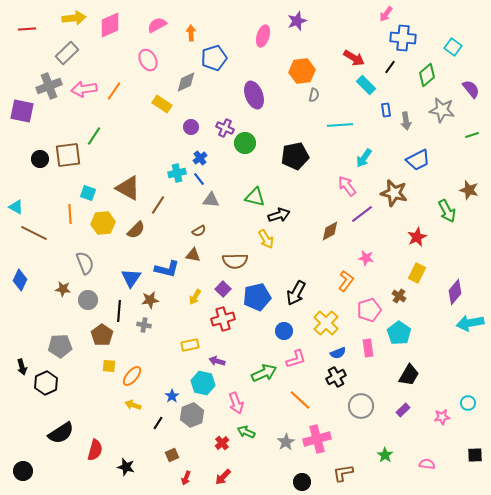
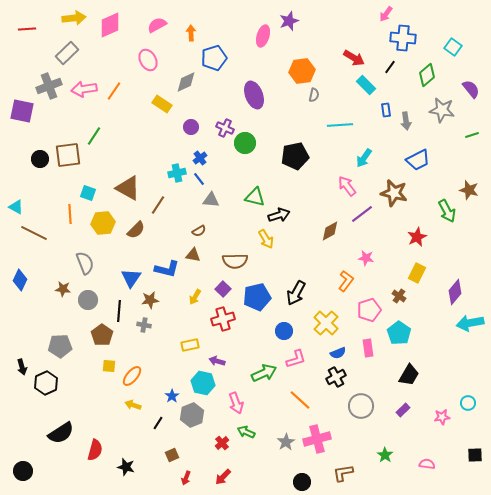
purple star at (297, 21): moved 8 px left
